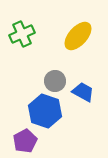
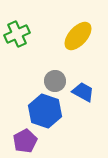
green cross: moved 5 px left
